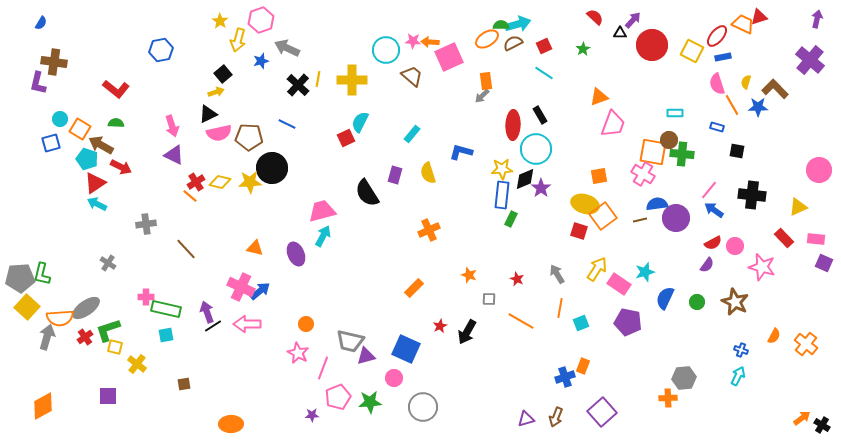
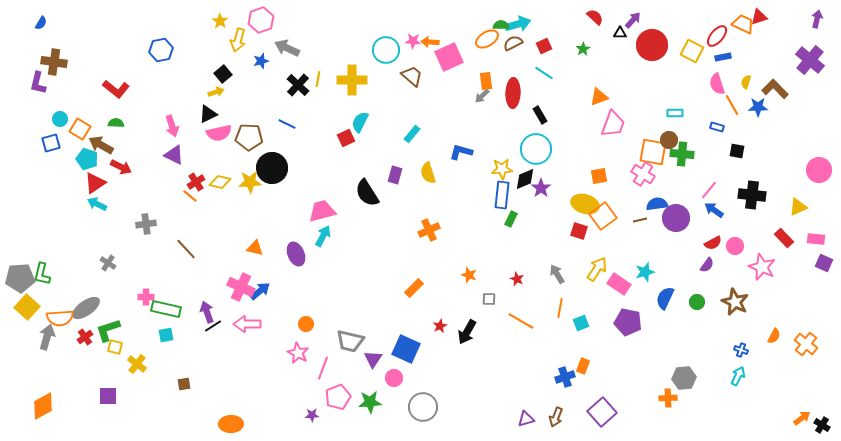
red ellipse at (513, 125): moved 32 px up
pink star at (762, 267): rotated 8 degrees clockwise
purple triangle at (366, 356): moved 7 px right, 3 px down; rotated 42 degrees counterclockwise
